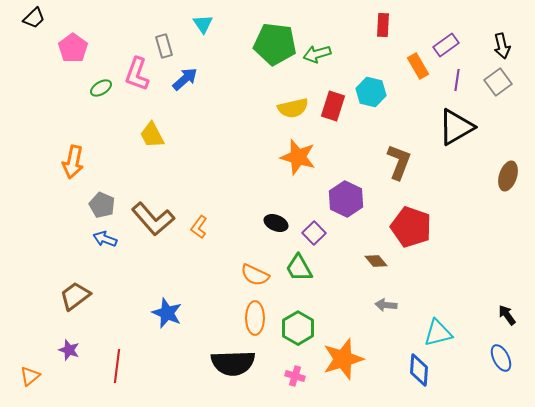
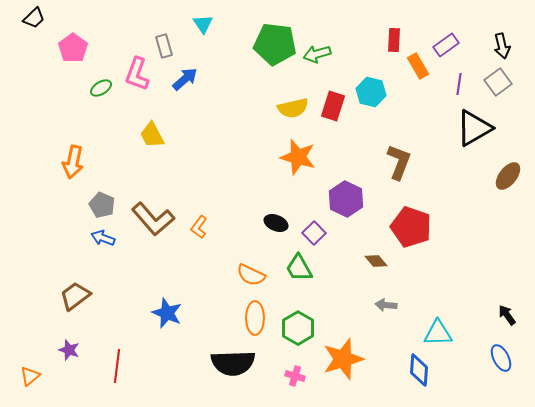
red rectangle at (383, 25): moved 11 px right, 15 px down
purple line at (457, 80): moved 2 px right, 4 px down
black triangle at (456, 127): moved 18 px right, 1 px down
brown ellipse at (508, 176): rotated 20 degrees clockwise
blue arrow at (105, 239): moved 2 px left, 1 px up
orange semicircle at (255, 275): moved 4 px left
cyan triangle at (438, 333): rotated 12 degrees clockwise
